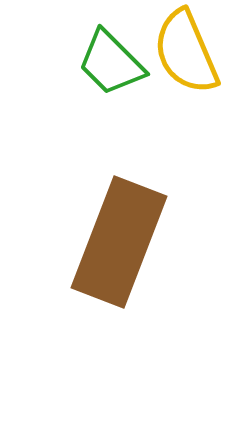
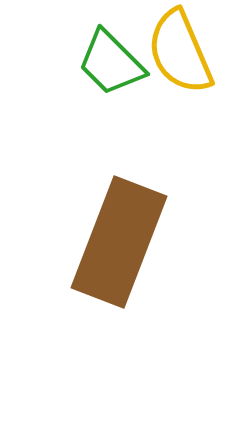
yellow semicircle: moved 6 px left
